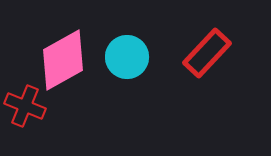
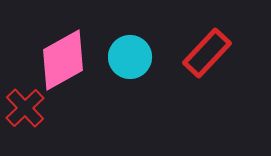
cyan circle: moved 3 px right
red cross: moved 2 px down; rotated 24 degrees clockwise
